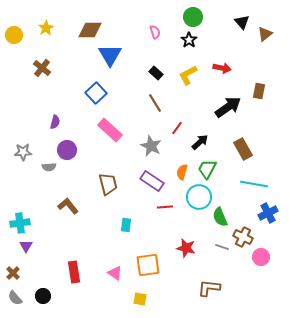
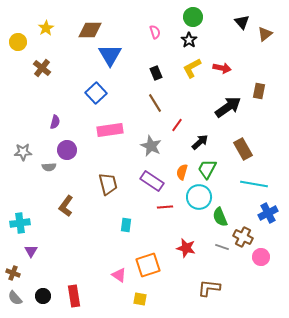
yellow circle at (14, 35): moved 4 px right, 7 px down
black rectangle at (156, 73): rotated 24 degrees clockwise
yellow L-shape at (188, 75): moved 4 px right, 7 px up
red line at (177, 128): moved 3 px up
pink rectangle at (110, 130): rotated 50 degrees counterclockwise
brown L-shape at (68, 206): moved 2 px left; rotated 105 degrees counterclockwise
purple triangle at (26, 246): moved 5 px right, 5 px down
orange square at (148, 265): rotated 10 degrees counterclockwise
red rectangle at (74, 272): moved 24 px down
brown cross at (13, 273): rotated 24 degrees counterclockwise
pink triangle at (115, 273): moved 4 px right, 2 px down
